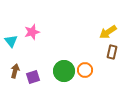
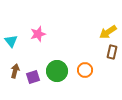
pink star: moved 6 px right, 2 px down
green circle: moved 7 px left
